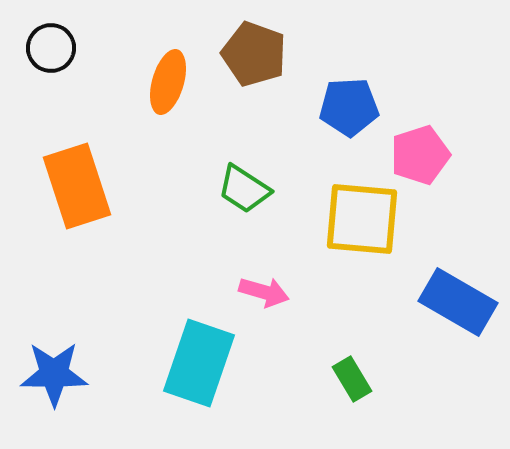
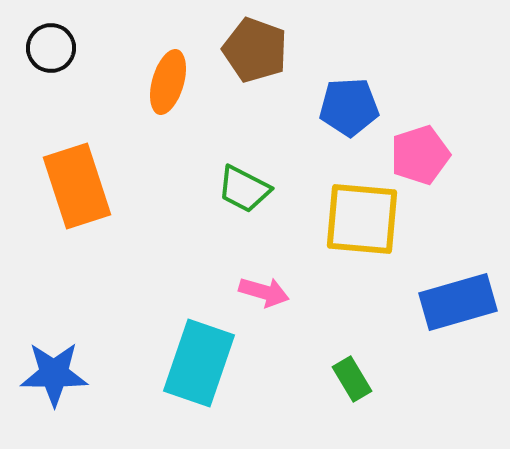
brown pentagon: moved 1 px right, 4 px up
green trapezoid: rotated 6 degrees counterclockwise
blue rectangle: rotated 46 degrees counterclockwise
